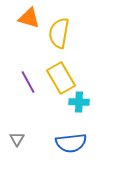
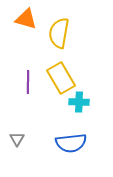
orange triangle: moved 3 px left, 1 px down
purple line: rotated 30 degrees clockwise
